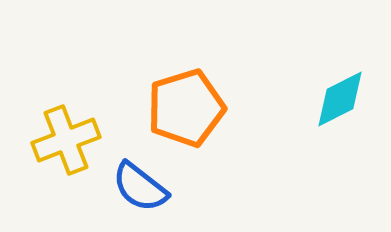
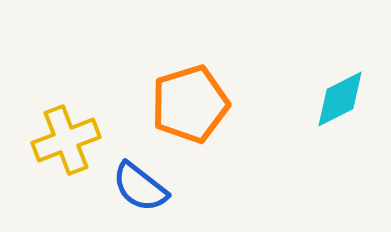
orange pentagon: moved 4 px right, 4 px up
